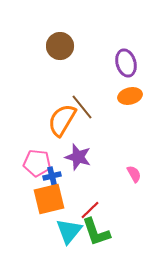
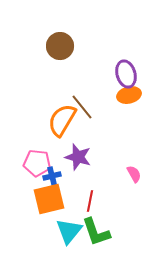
purple ellipse: moved 11 px down
orange ellipse: moved 1 px left, 1 px up
red line: moved 9 px up; rotated 35 degrees counterclockwise
